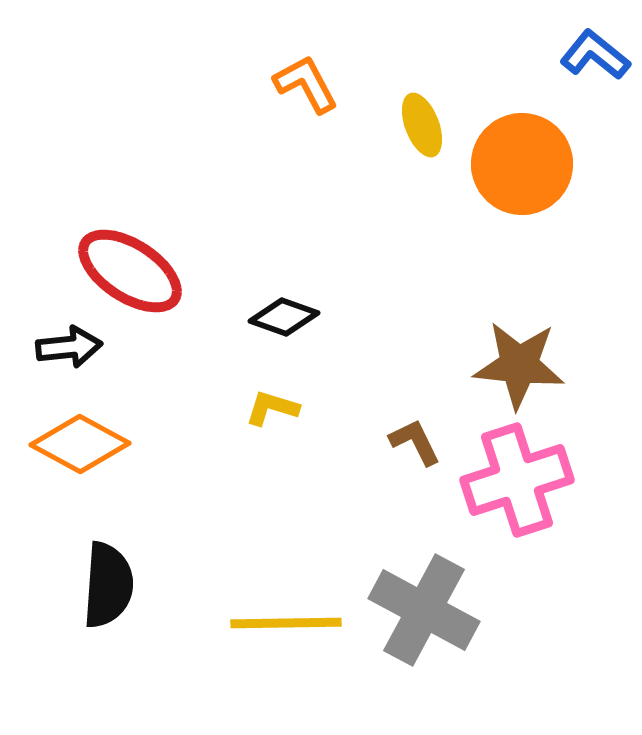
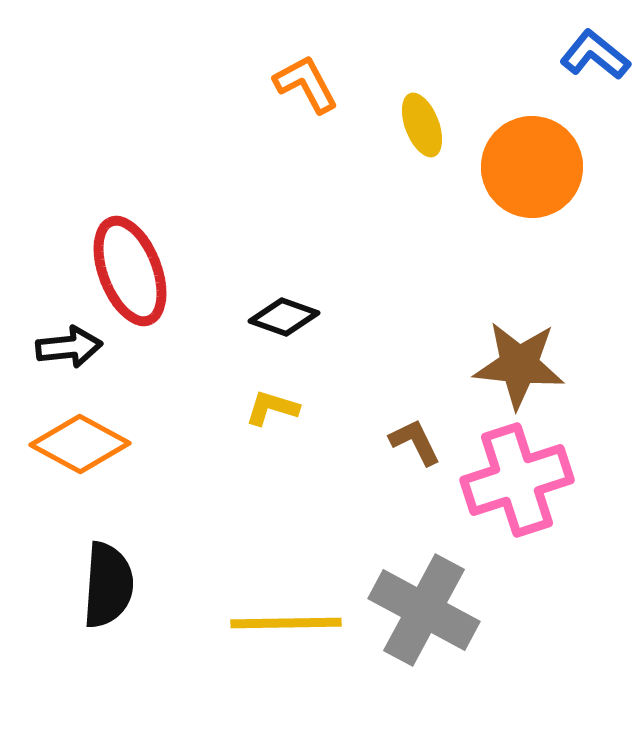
orange circle: moved 10 px right, 3 px down
red ellipse: rotated 36 degrees clockwise
